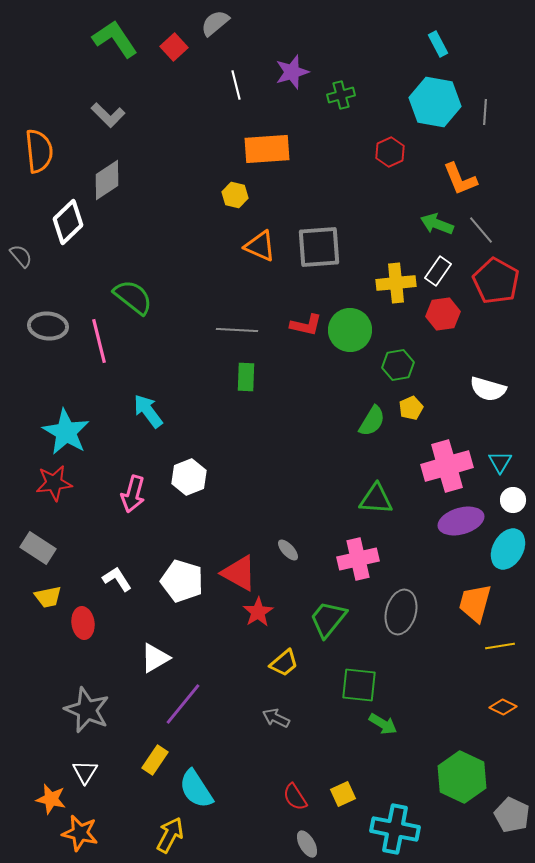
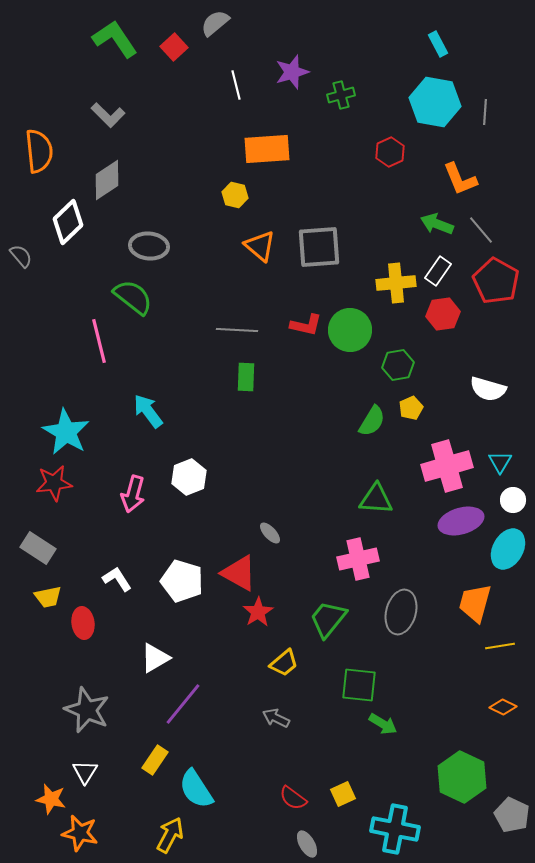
orange triangle at (260, 246): rotated 16 degrees clockwise
gray ellipse at (48, 326): moved 101 px right, 80 px up
gray ellipse at (288, 550): moved 18 px left, 17 px up
red semicircle at (295, 797): moved 2 px left, 1 px down; rotated 20 degrees counterclockwise
